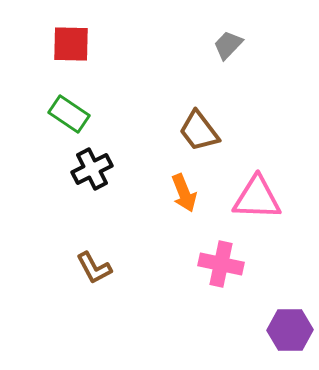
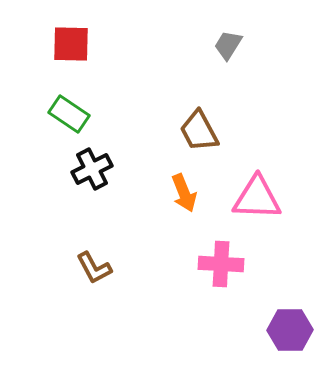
gray trapezoid: rotated 12 degrees counterclockwise
brown trapezoid: rotated 9 degrees clockwise
pink cross: rotated 9 degrees counterclockwise
